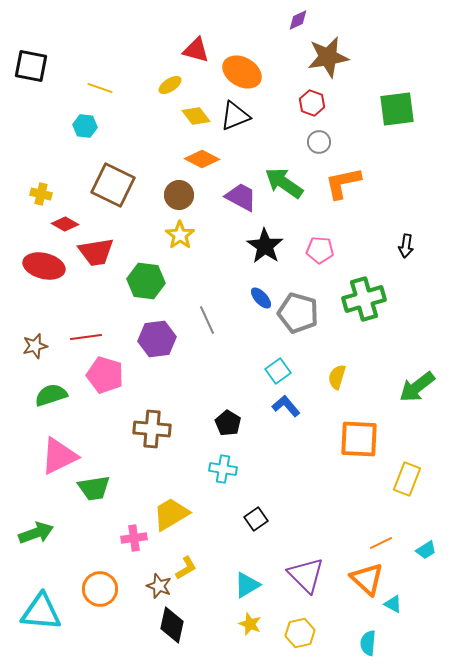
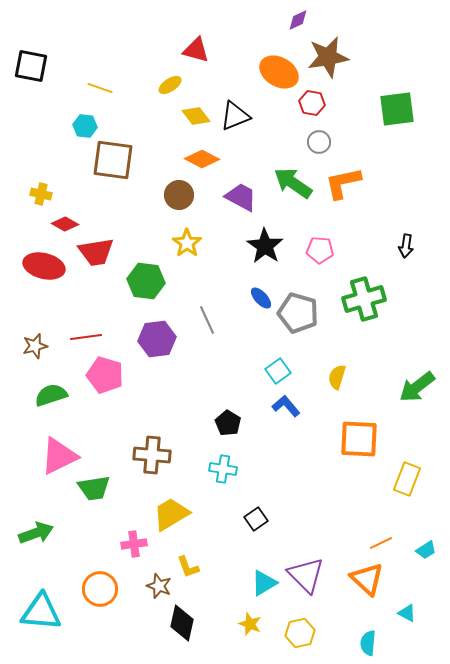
orange ellipse at (242, 72): moved 37 px right
red hexagon at (312, 103): rotated 10 degrees counterclockwise
green arrow at (284, 183): moved 9 px right
brown square at (113, 185): moved 25 px up; rotated 18 degrees counterclockwise
yellow star at (180, 235): moved 7 px right, 8 px down
brown cross at (152, 429): moved 26 px down
pink cross at (134, 538): moved 6 px down
yellow L-shape at (186, 568): moved 2 px right, 1 px up; rotated 100 degrees clockwise
cyan triangle at (247, 585): moved 17 px right, 2 px up
cyan triangle at (393, 604): moved 14 px right, 9 px down
black diamond at (172, 625): moved 10 px right, 2 px up
